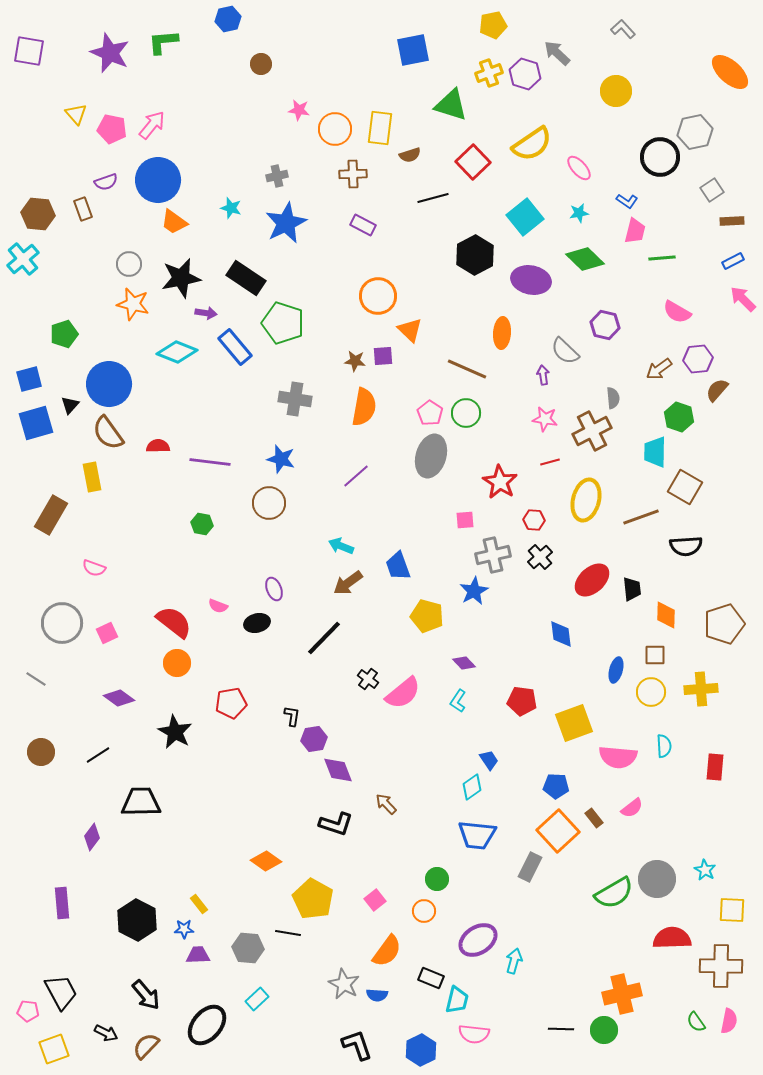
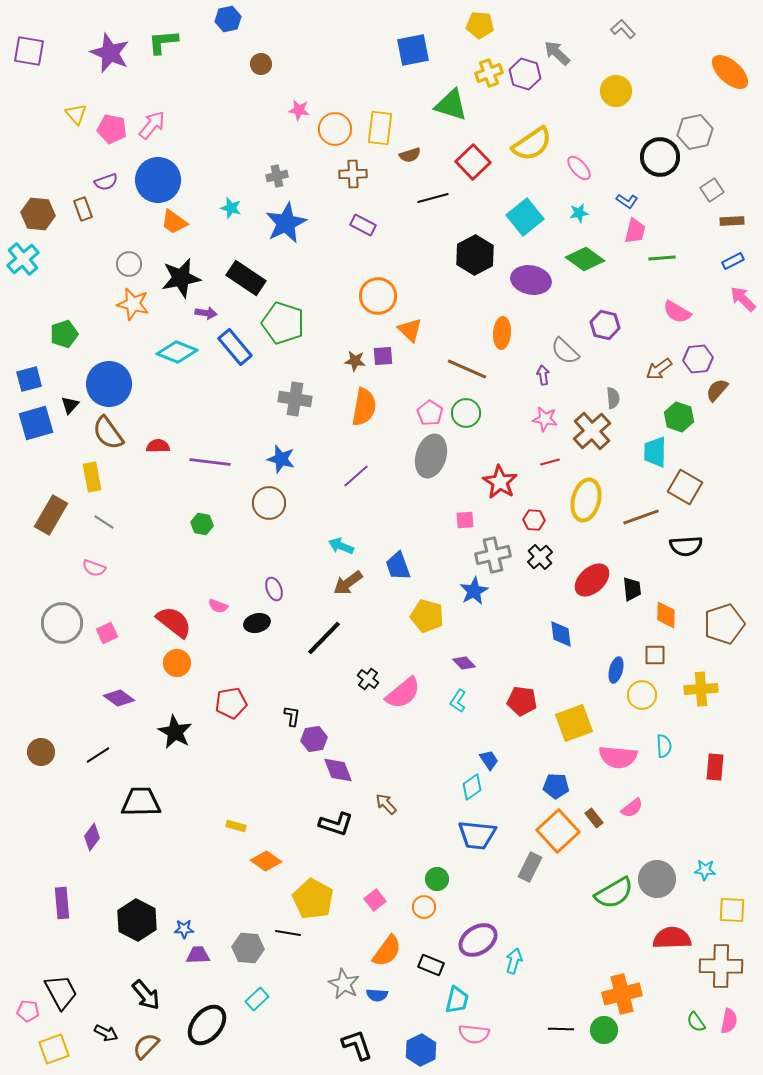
yellow pentagon at (493, 25): moved 13 px left; rotated 16 degrees clockwise
green diamond at (585, 259): rotated 9 degrees counterclockwise
brown cross at (592, 431): rotated 15 degrees counterclockwise
gray line at (36, 679): moved 68 px right, 157 px up
yellow circle at (651, 692): moved 9 px left, 3 px down
cyan star at (705, 870): rotated 25 degrees counterclockwise
yellow rectangle at (199, 904): moved 37 px right, 78 px up; rotated 36 degrees counterclockwise
orange circle at (424, 911): moved 4 px up
black rectangle at (431, 978): moved 13 px up
